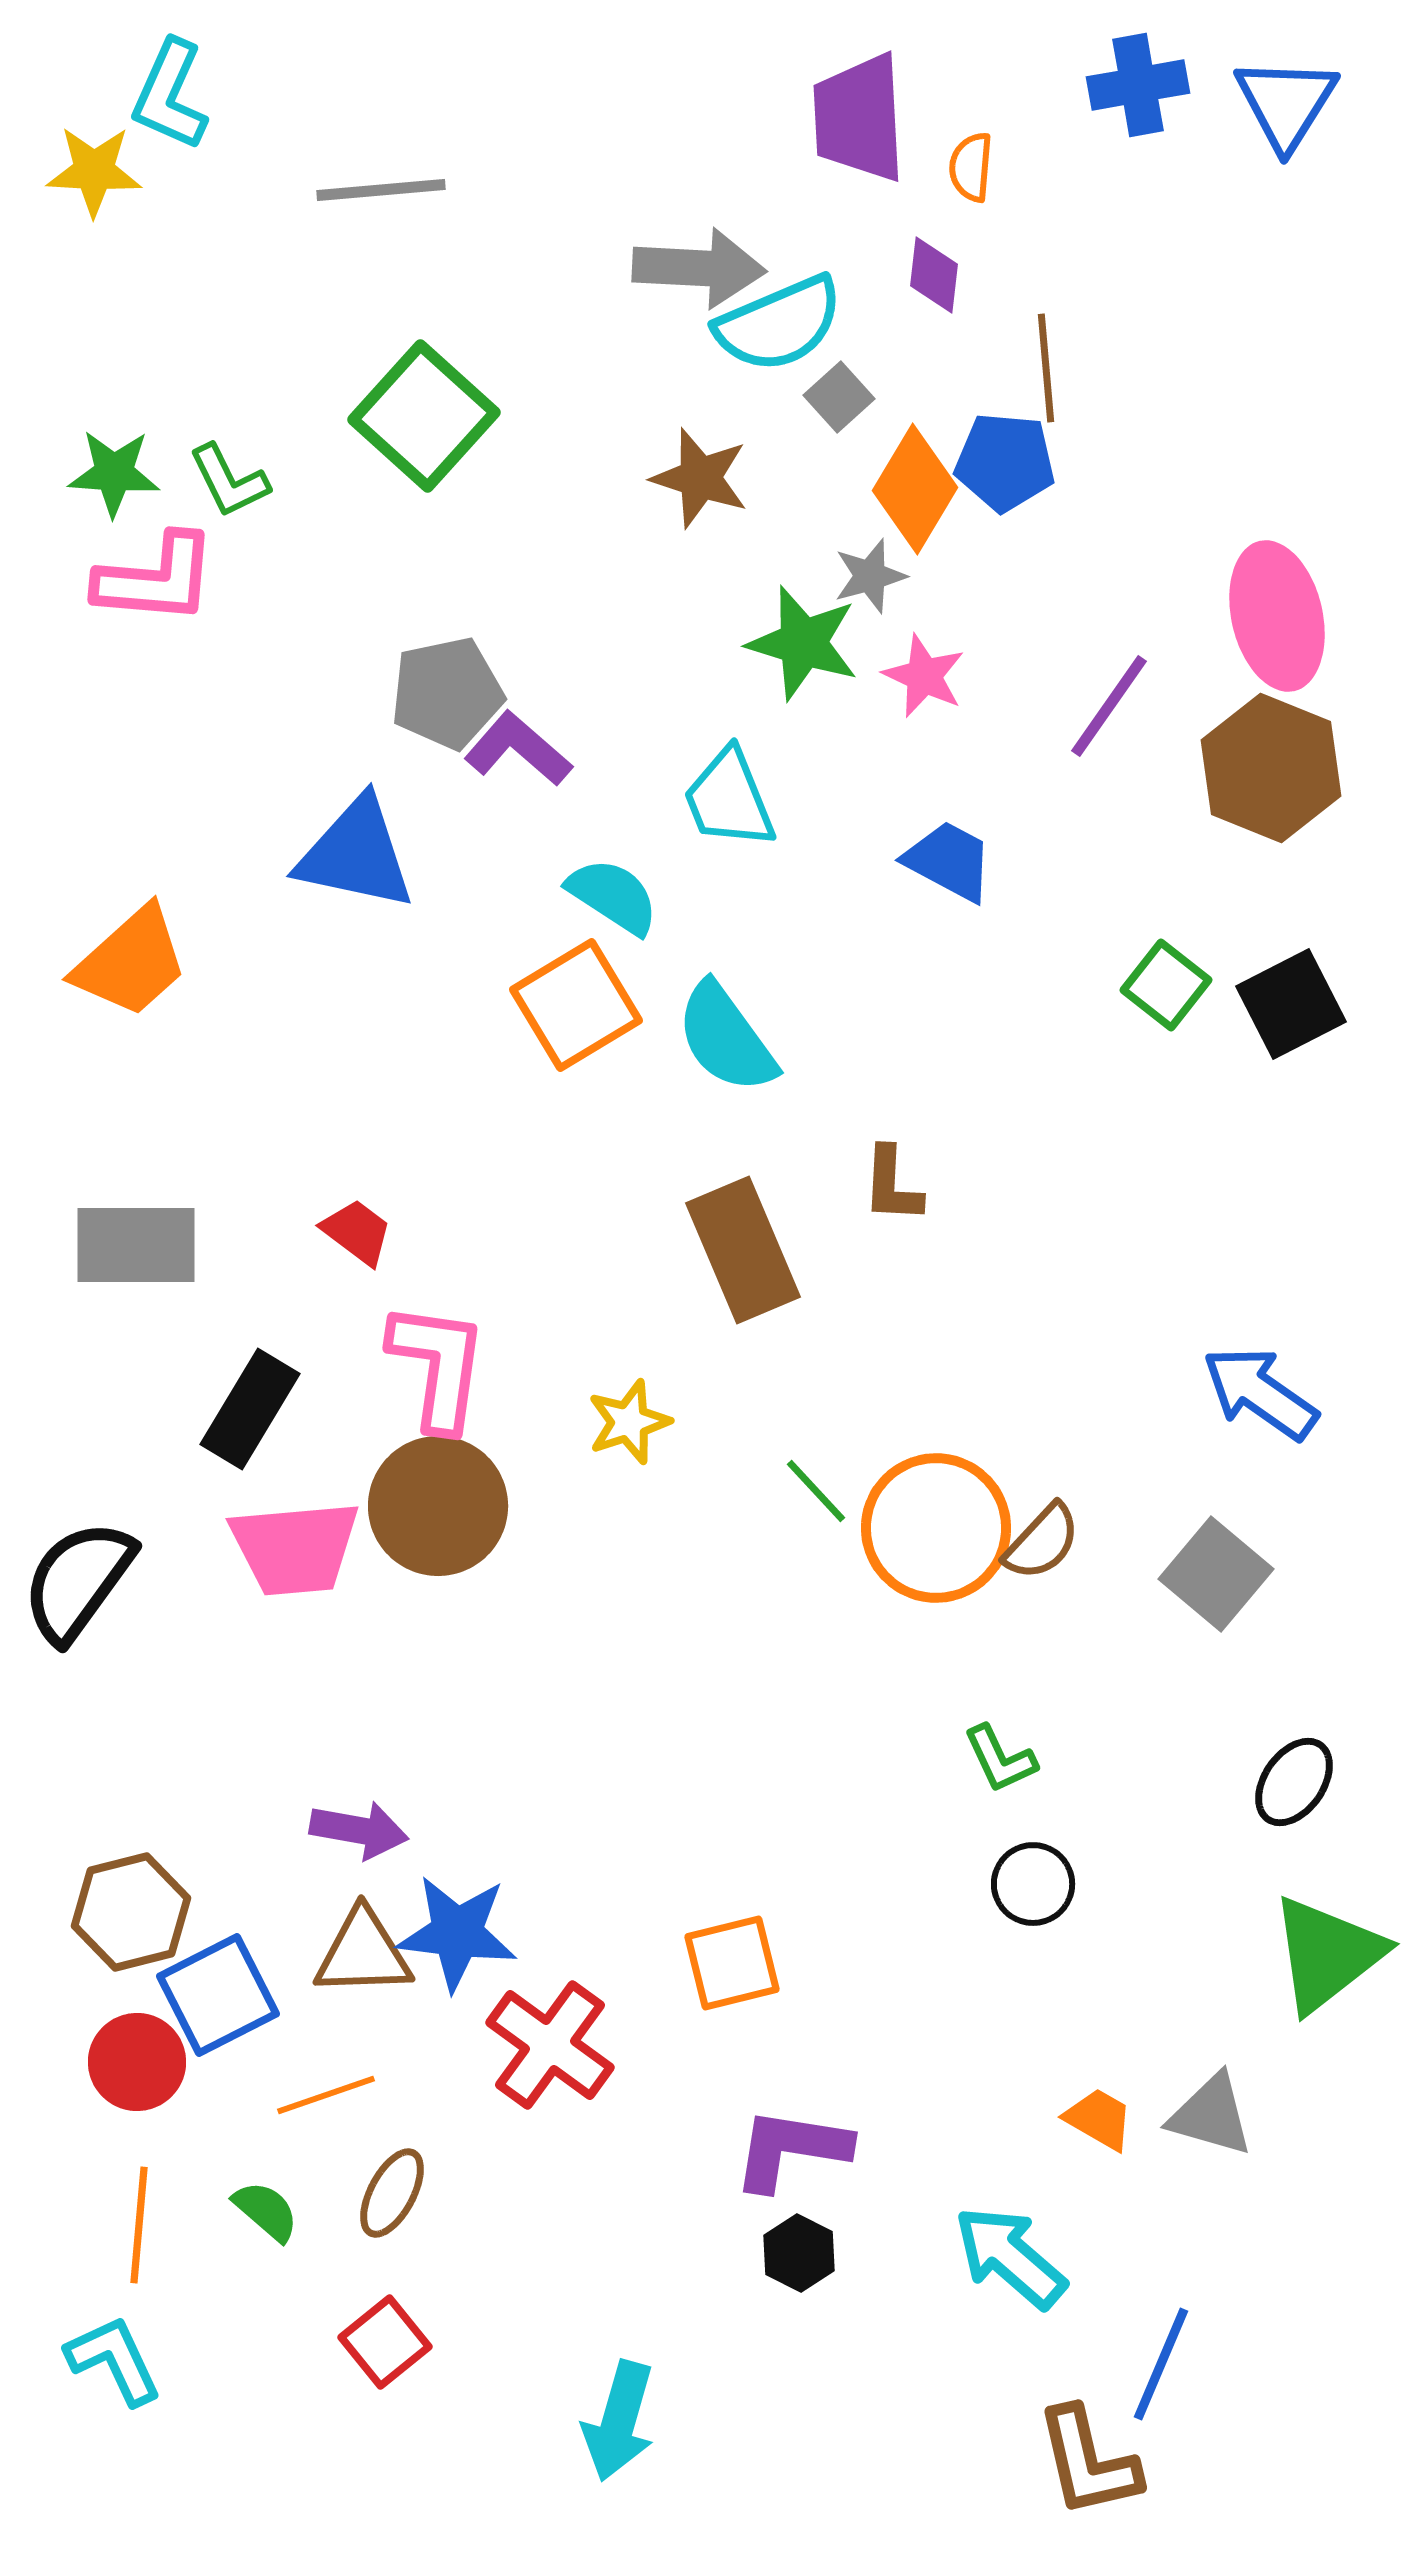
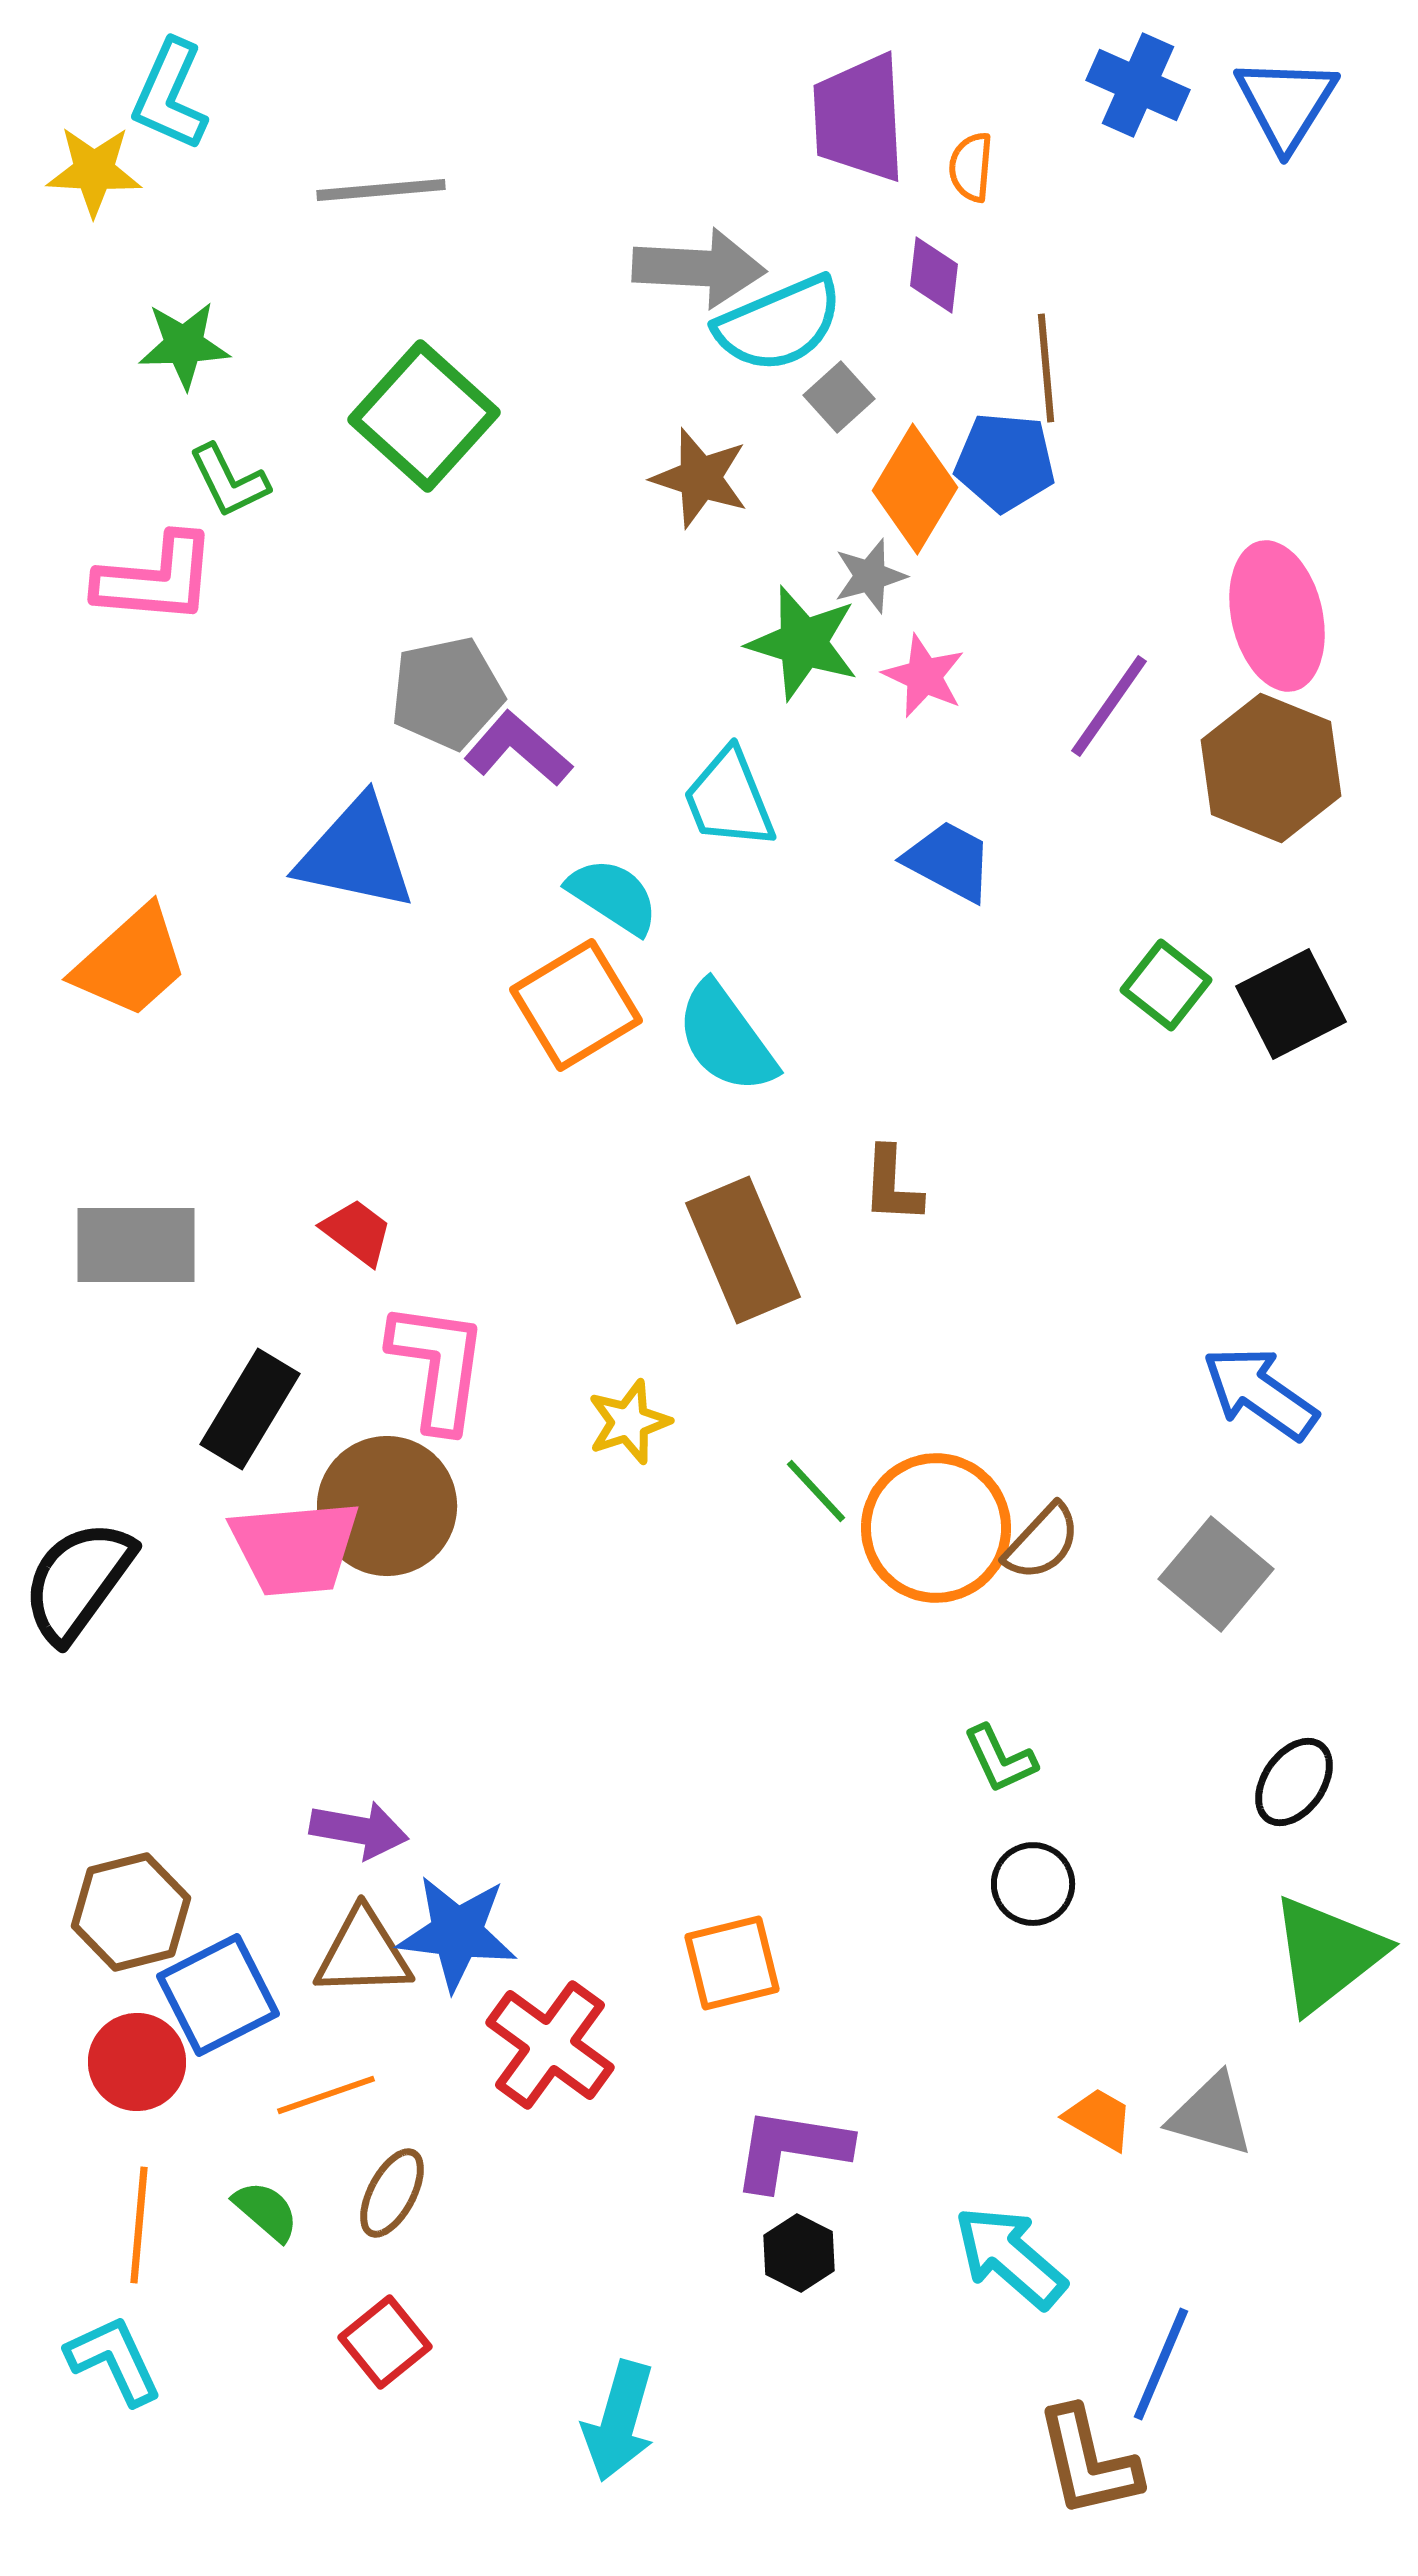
blue cross at (1138, 85): rotated 34 degrees clockwise
green star at (114, 473): moved 70 px right, 128 px up; rotated 6 degrees counterclockwise
brown circle at (438, 1506): moved 51 px left
